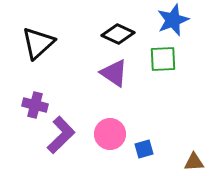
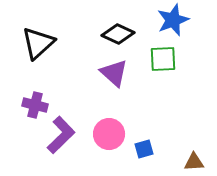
purple triangle: rotated 8 degrees clockwise
pink circle: moved 1 px left
